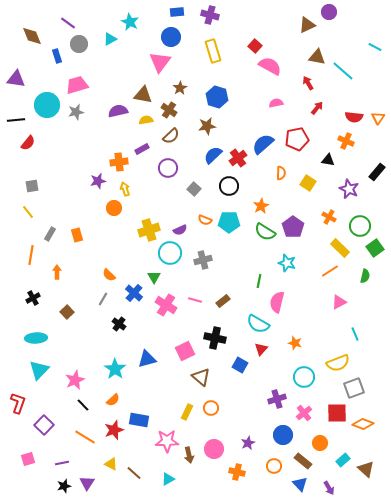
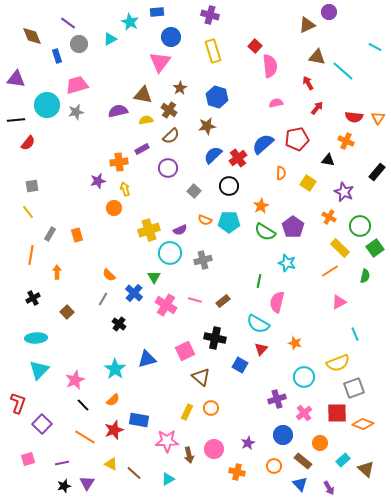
blue rectangle at (177, 12): moved 20 px left
pink semicircle at (270, 66): rotated 55 degrees clockwise
gray square at (194, 189): moved 2 px down
purple star at (349, 189): moved 5 px left, 3 px down
purple square at (44, 425): moved 2 px left, 1 px up
